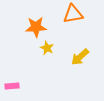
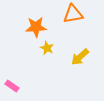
pink rectangle: rotated 40 degrees clockwise
